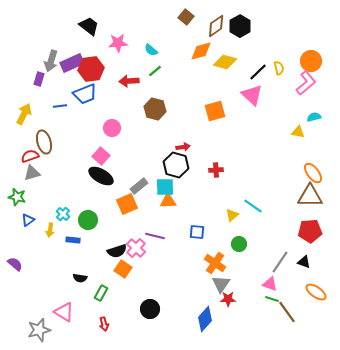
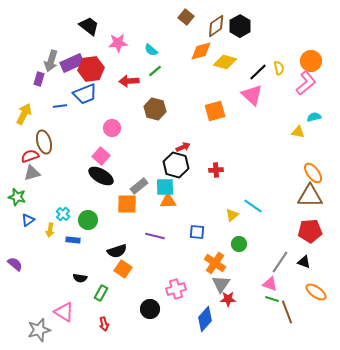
red arrow at (183, 147): rotated 16 degrees counterclockwise
orange square at (127, 204): rotated 25 degrees clockwise
pink cross at (136, 248): moved 40 px right, 41 px down; rotated 30 degrees clockwise
brown line at (287, 312): rotated 15 degrees clockwise
